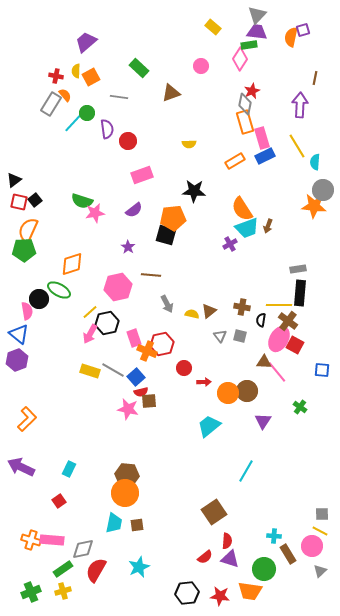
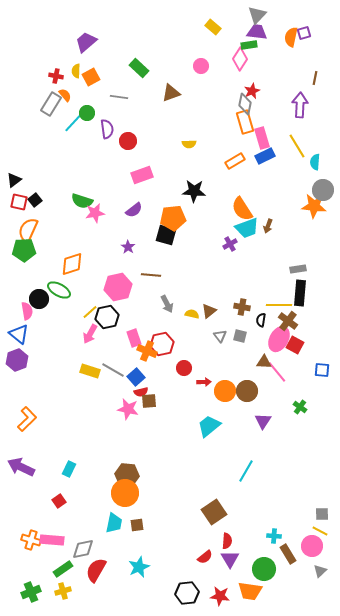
purple square at (303, 30): moved 1 px right, 3 px down
black hexagon at (107, 323): moved 6 px up
orange circle at (228, 393): moved 3 px left, 2 px up
purple triangle at (230, 559): rotated 42 degrees clockwise
